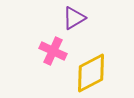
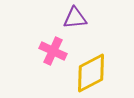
purple triangle: moved 1 px right; rotated 25 degrees clockwise
